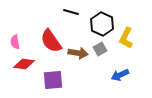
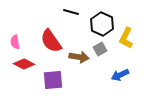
brown arrow: moved 1 px right, 4 px down
red diamond: rotated 20 degrees clockwise
